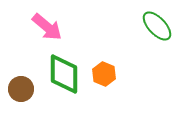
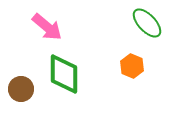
green ellipse: moved 10 px left, 3 px up
orange hexagon: moved 28 px right, 8 px up
